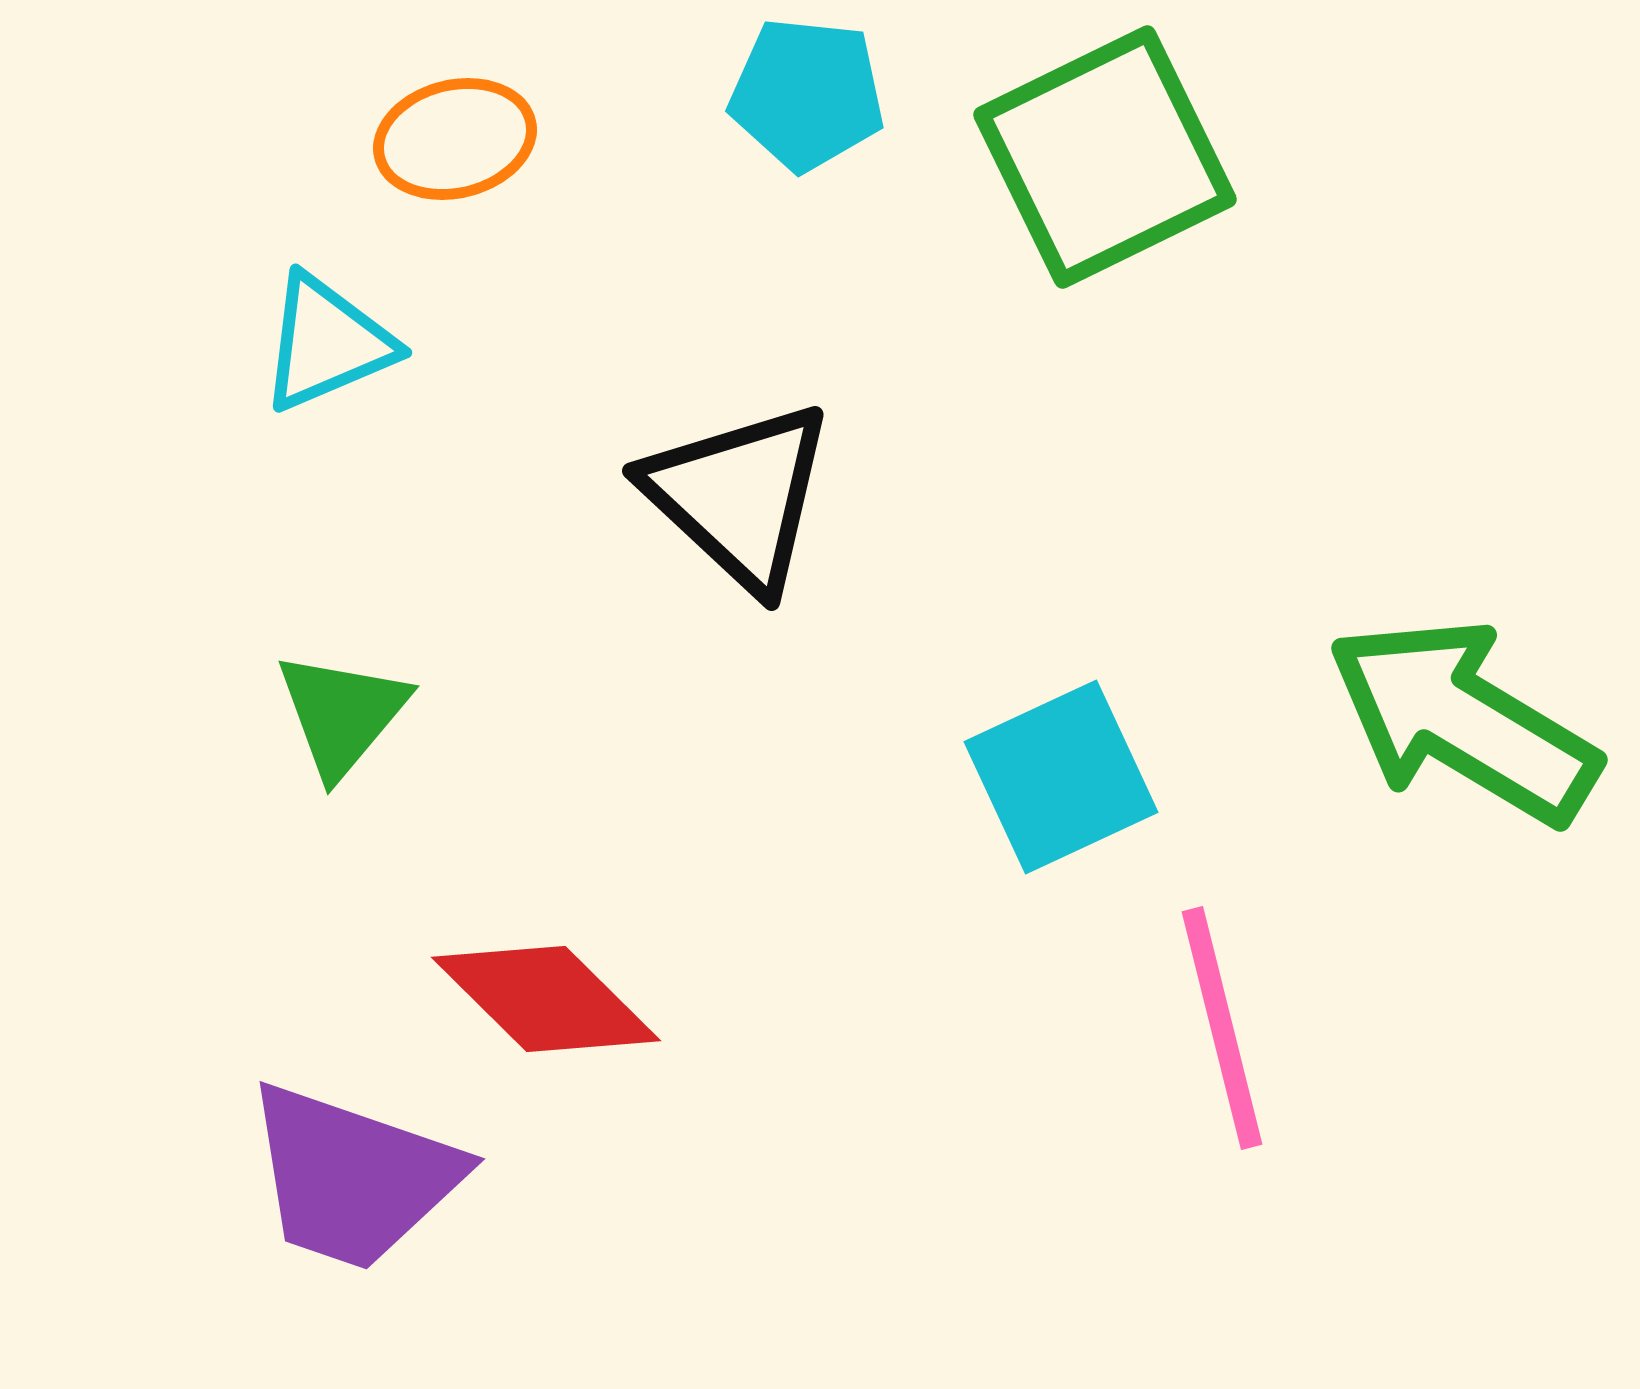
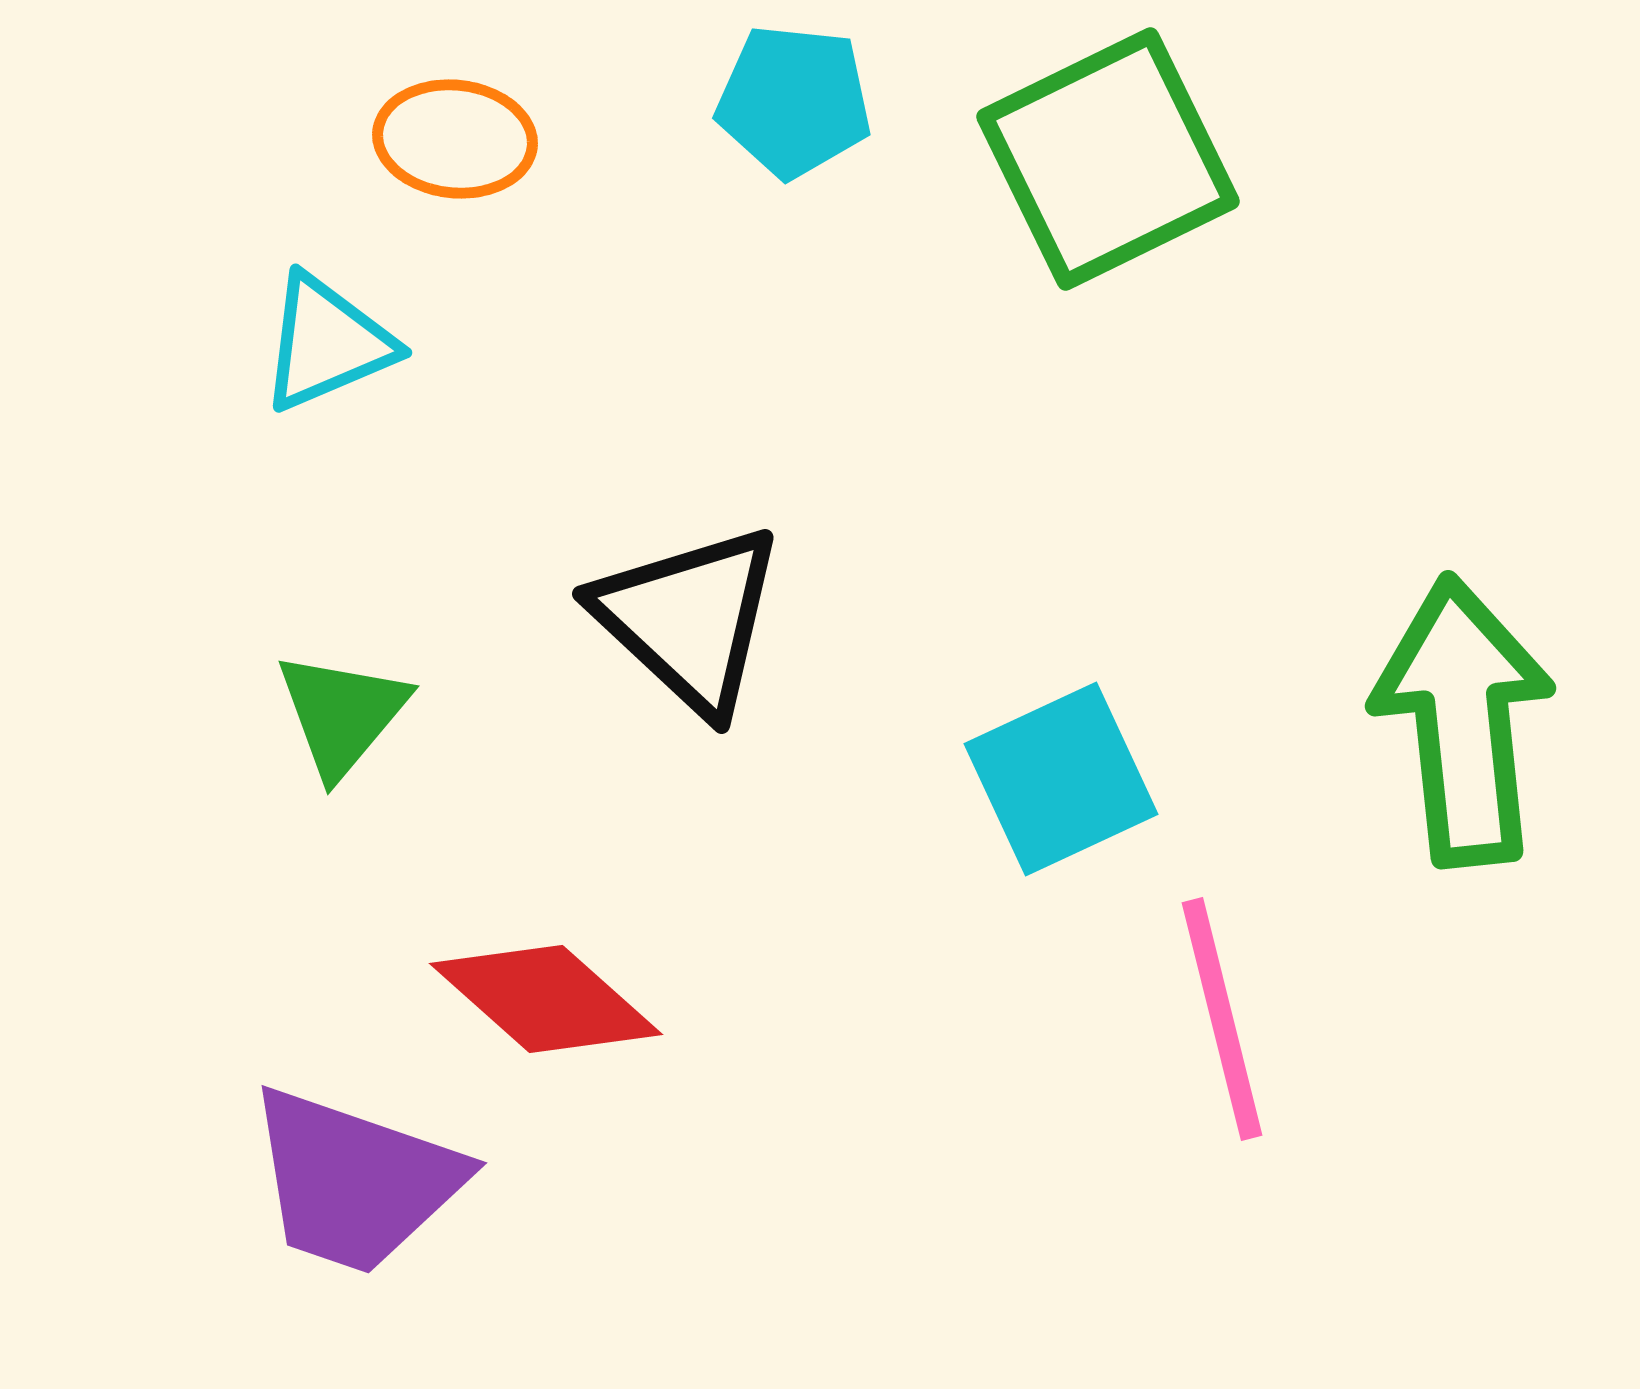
cyan pentagon: moved 13 px left, 7 px down
orange ellipse: rotated 20 degrees clockwise
green square: moved 3 px right, 2 px down
black triangle: moved 50 px left, 123 px down
green arrow: rotated 53 degrees clockwise
cyan square: moved 2 px down
red diamond: rotated 3 degrees counterclockwise
pink line: moved 9 px up
purple trapezoid: moved 2 px right, 4 px down
